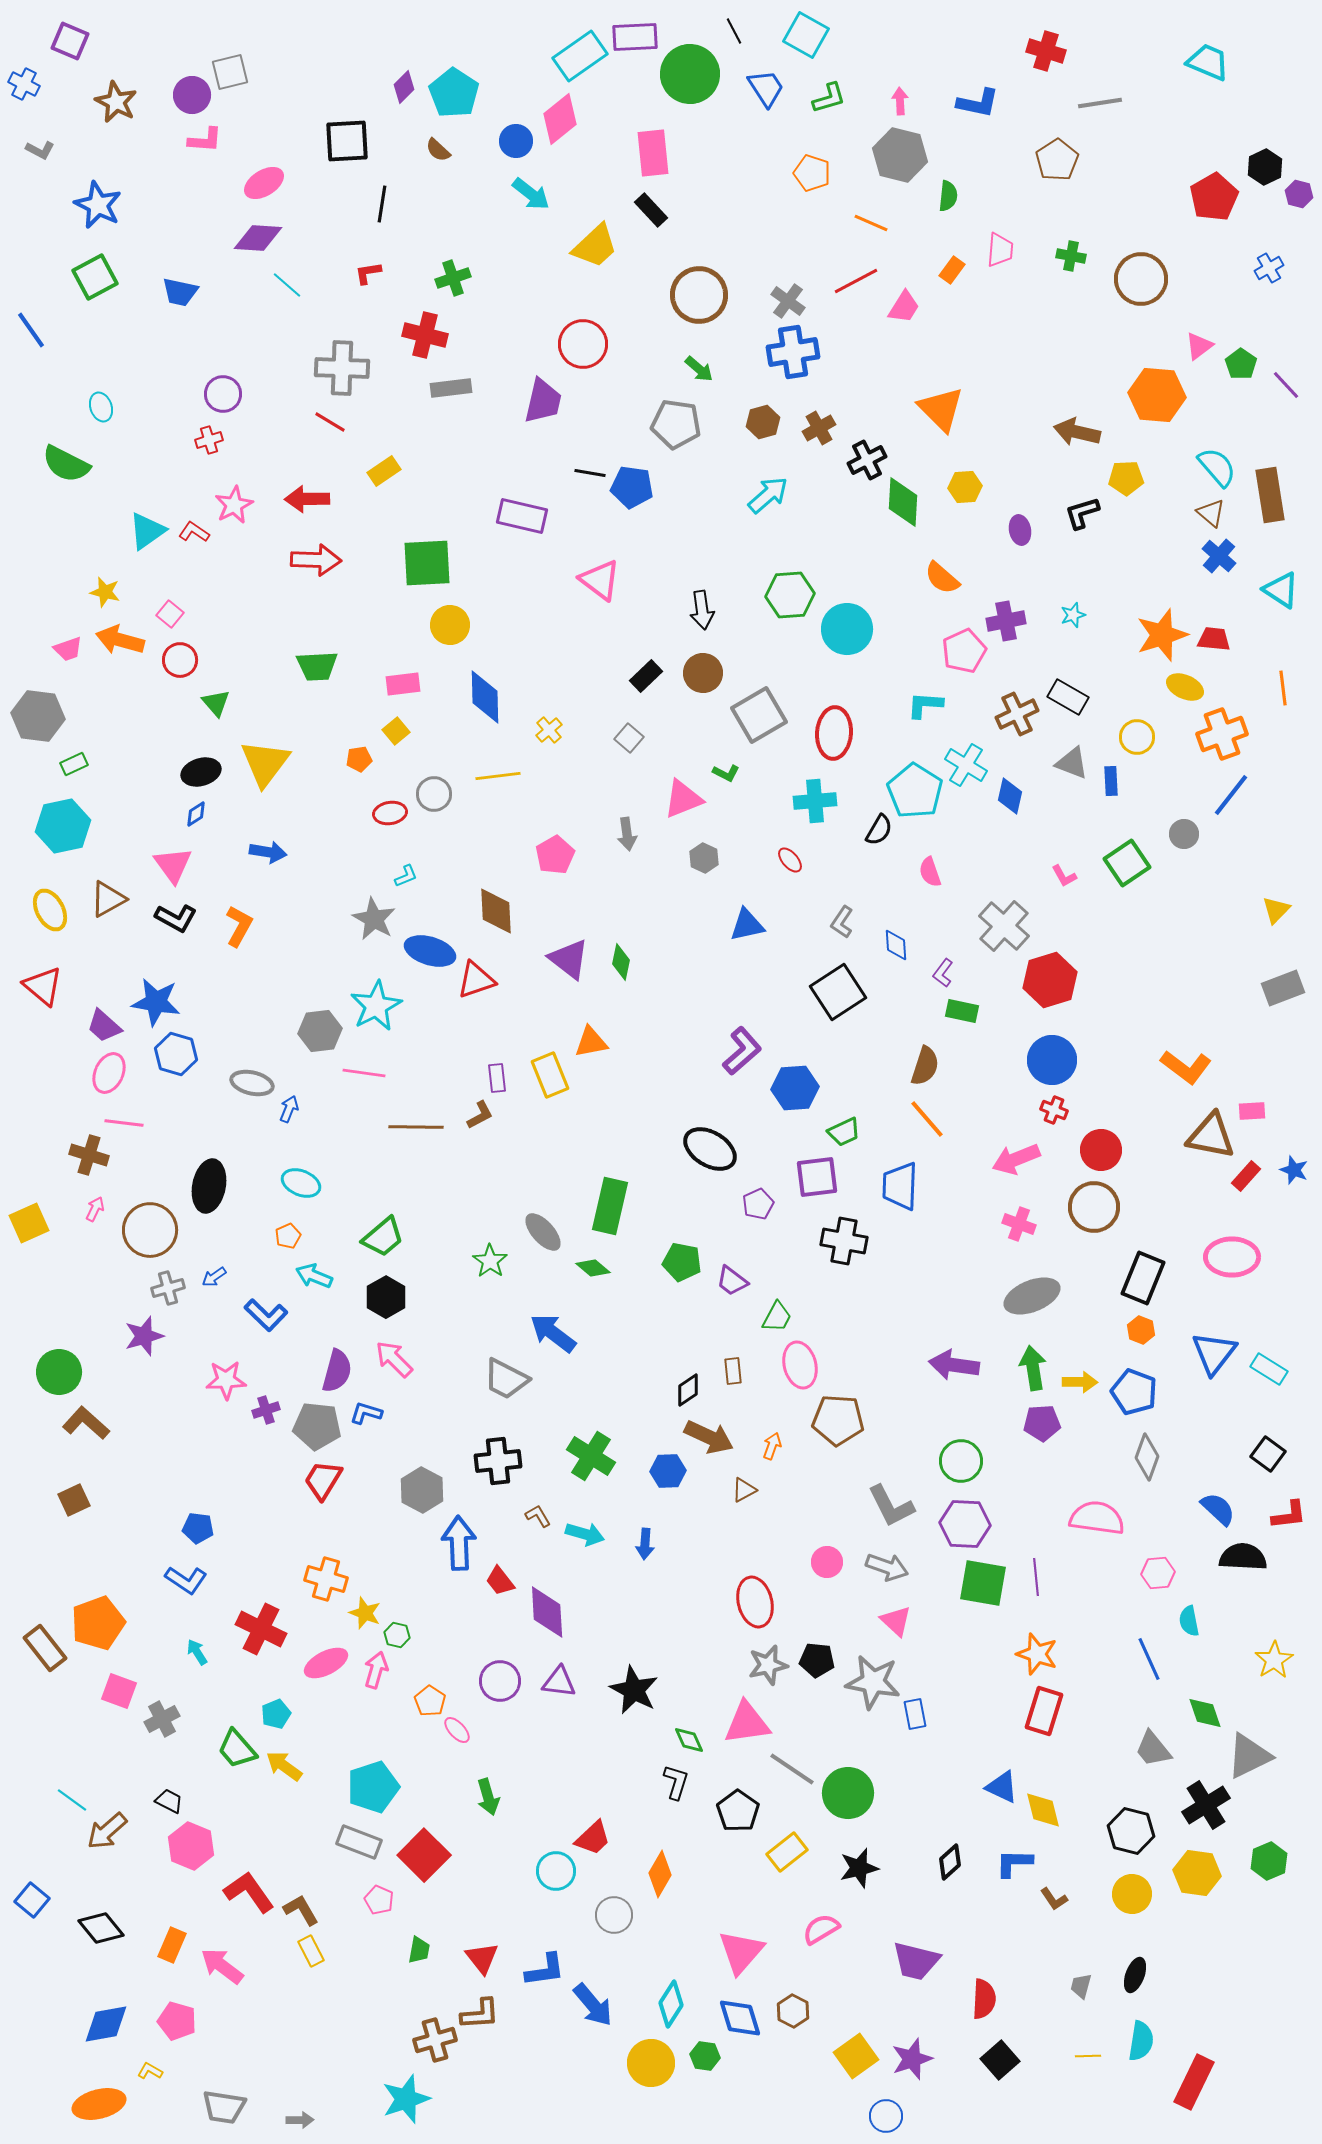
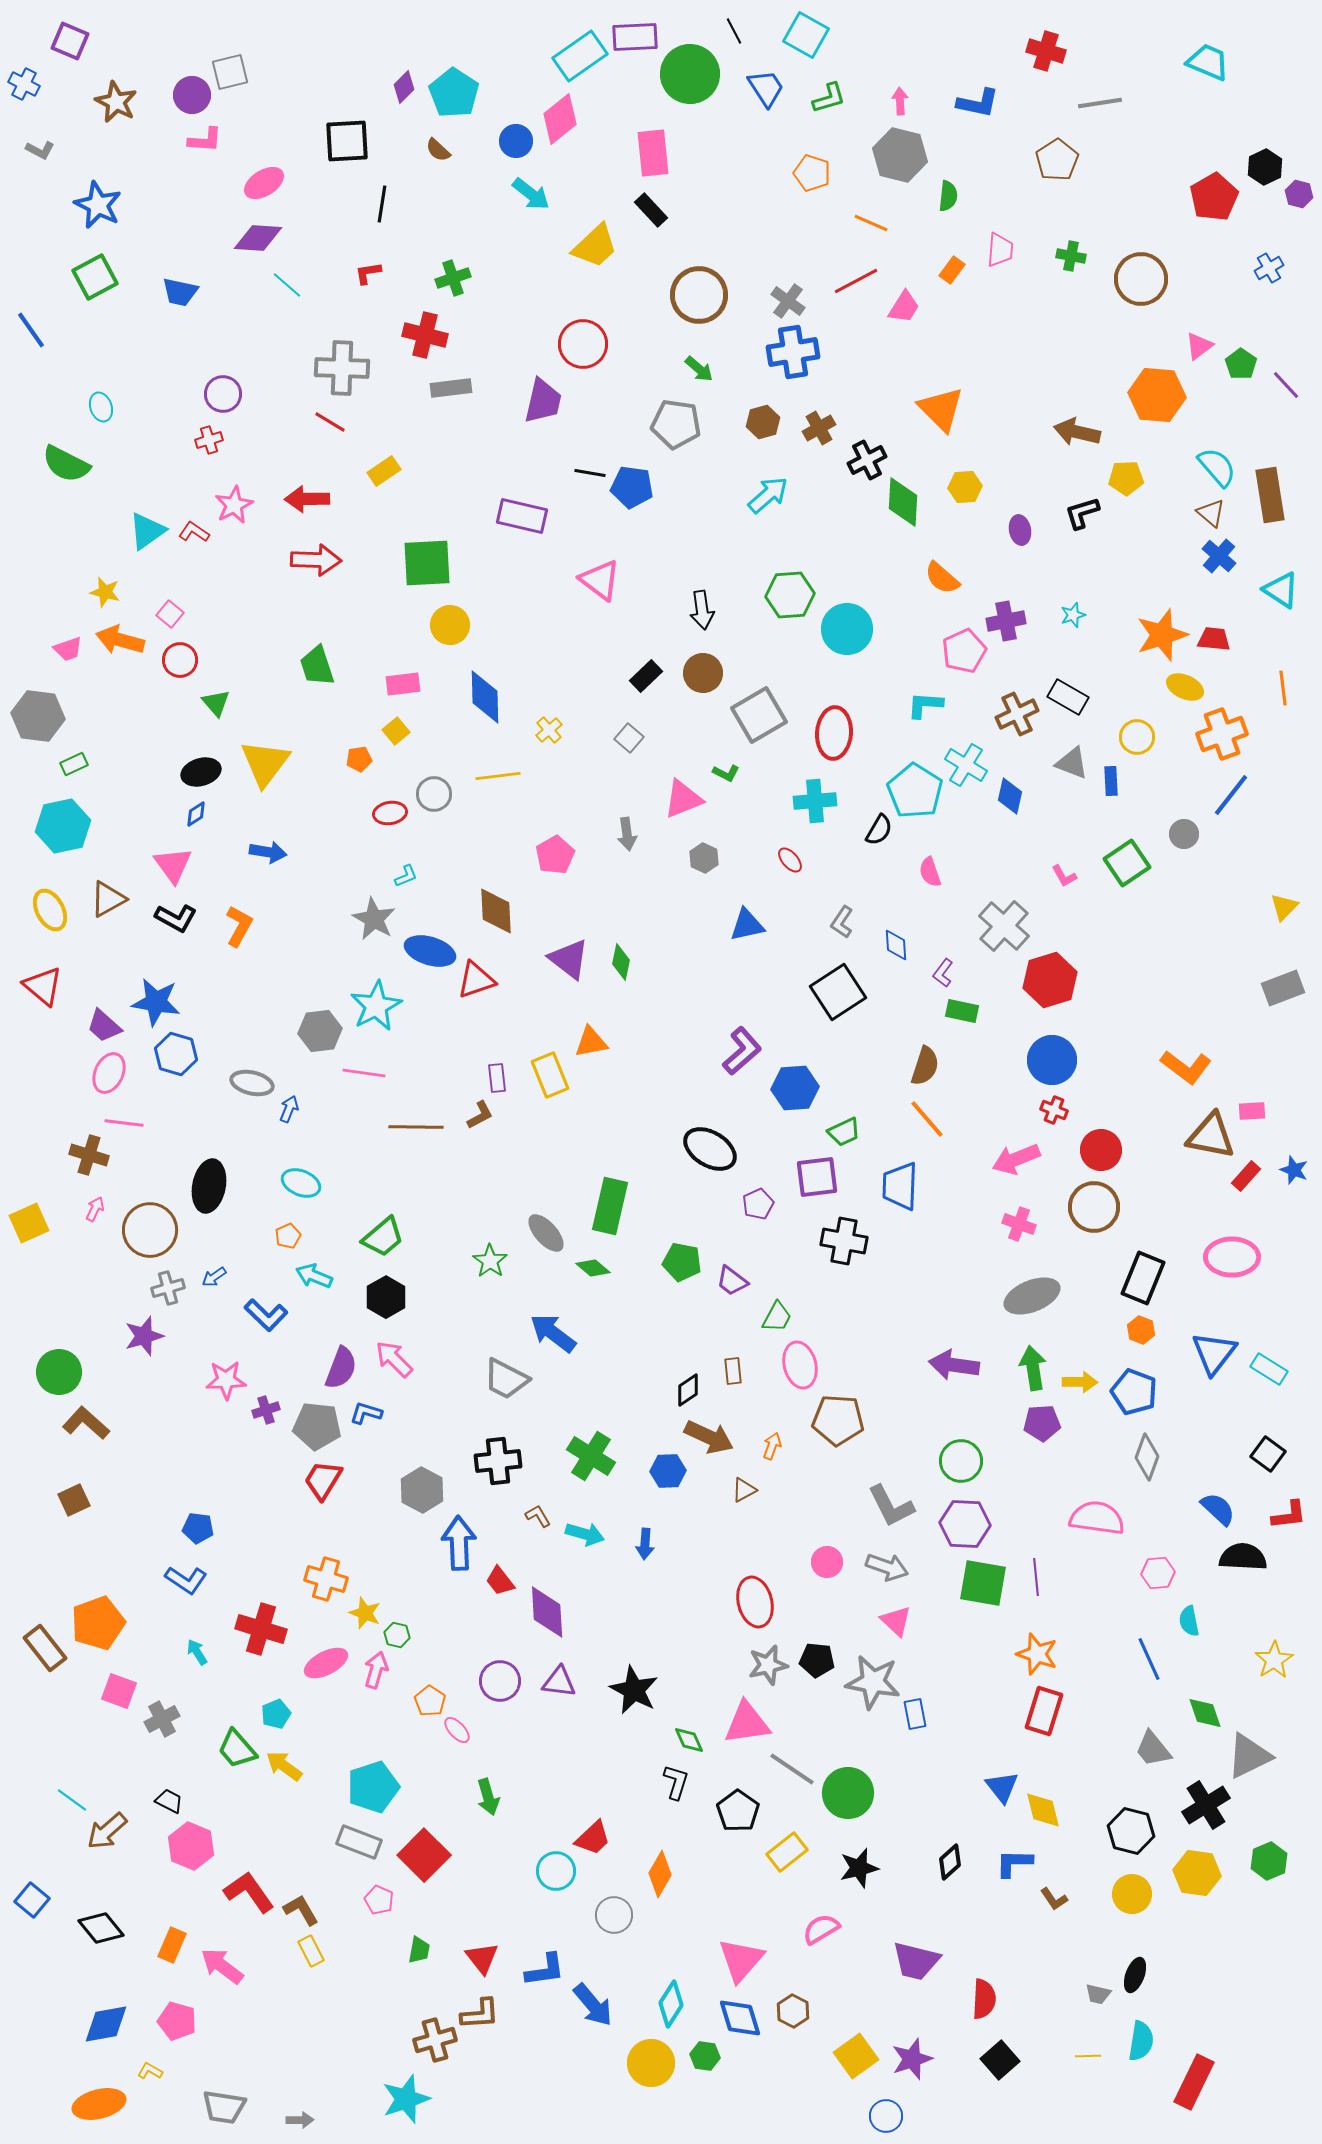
green trapezoid at (317, 666): rotated 75 degrees clockwise
yellow triangle at (1276, 910): moved 8 px right, 3 px up
gray ellipse at (543, 1232): moved 3 px right, 1 px down
purple semicircle at (337, 1371): moved 4 px right, 3 px up; rotated 6 degrees clockwise
red cross at (261, 1629): rotated 9 degrees counterclockwise
blue triangle at (1002, 1787): rotated 27 degrees clockwise
pink triangle at (741, 1952): moved 8 px down
gray trapezoid at (1081, 1986): moved 17 px right, 8 px down; rotated 92 degrees counterclockwise
